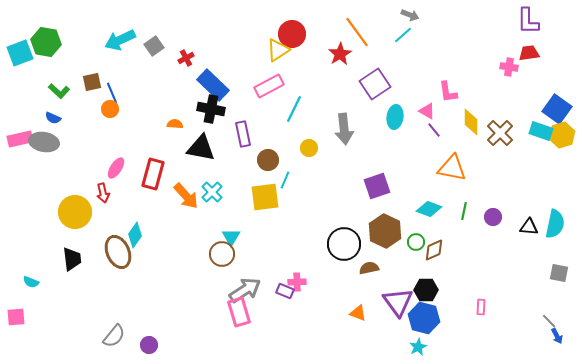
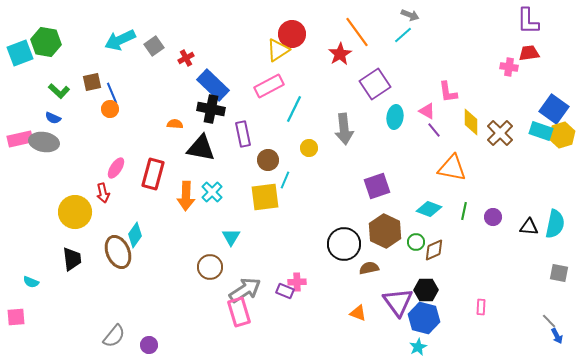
blue square at (557, 109): moved 3 px left
orange arrow at (186, 196): rotated 44 degrees clockwise
brown circle at (222, 254): moved 12 px left, 13 px down
